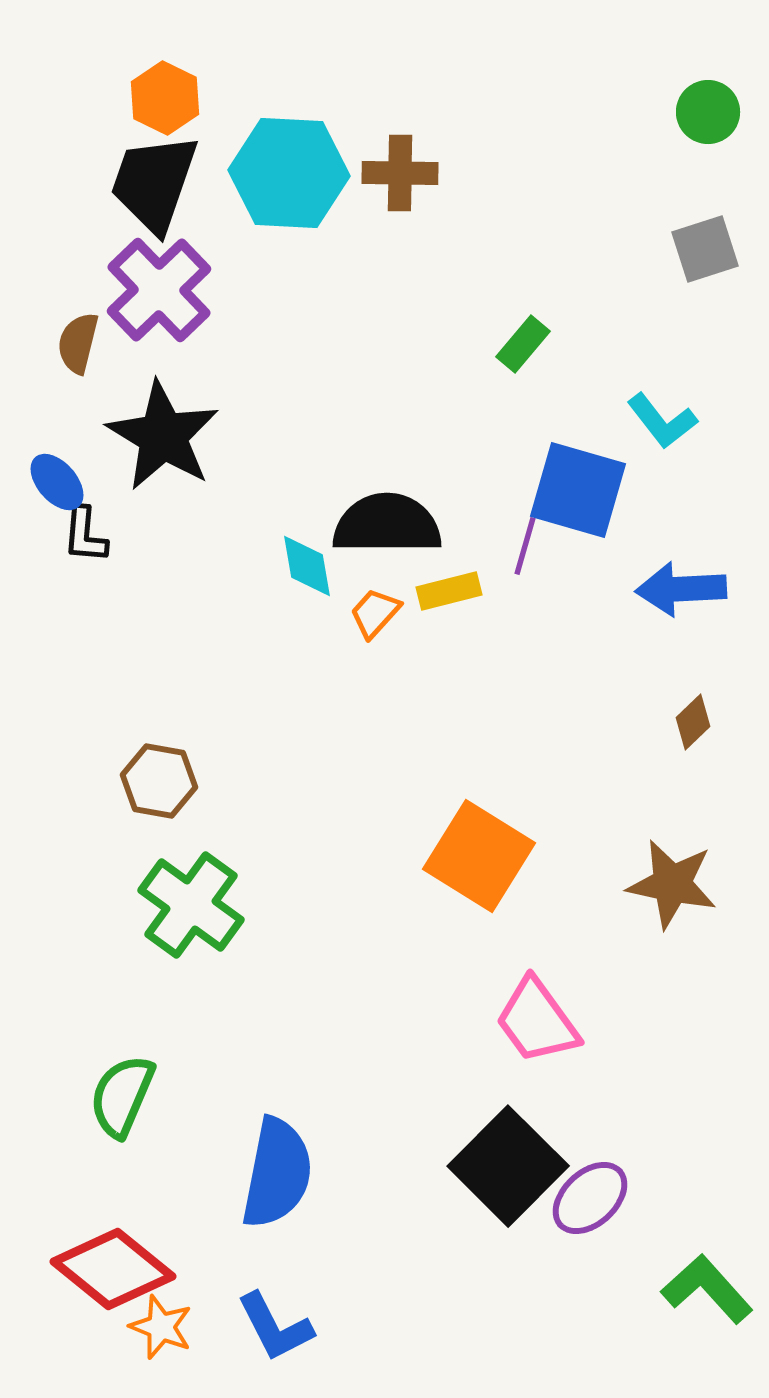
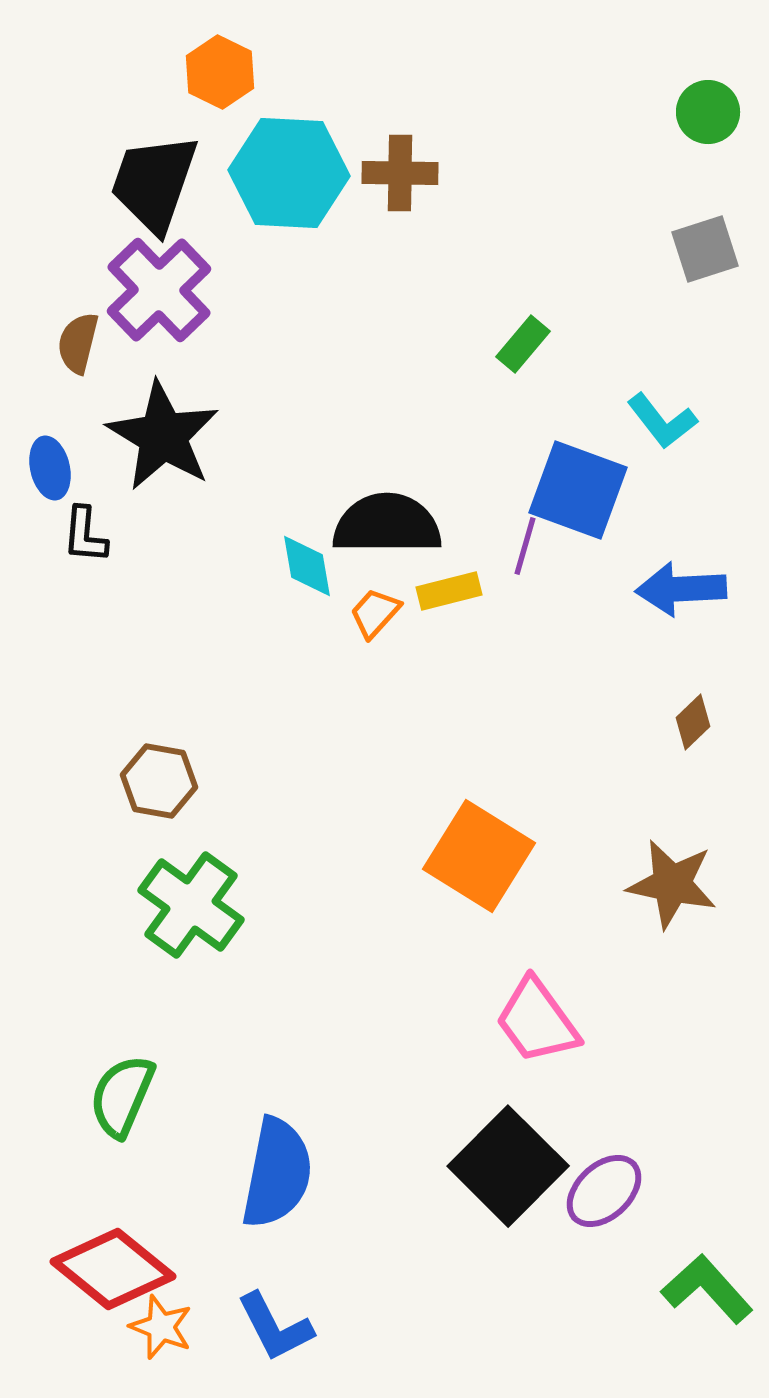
orange hexagon: moved 55 px right, 26 px up
blue ellipse: moved 7 px left, 14 px up; rotated 28 degrees clockwise
blue square: rotated 4 degrees clockwise
purple ellipse: moved 14 px right, 7 px up
